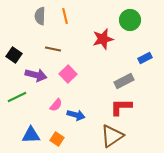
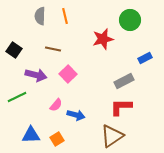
black square: moved 5 px up
orange square: rotated 24 degrees clockwise
